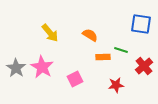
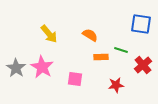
yellow arrow: moved 1 px left, 1 px down
orange rectangle: moved 2 px left
red cross: moved 1 px left, 1 px up
pink square: rotated 35 degrees clockwise
